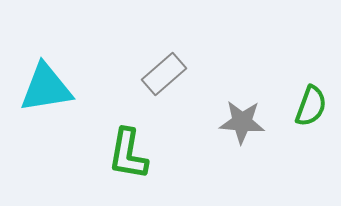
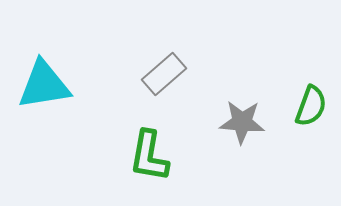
cyan triangle: moved 2 px left, 3 px up
green L-shape: moved 21 px right, 2 px down
